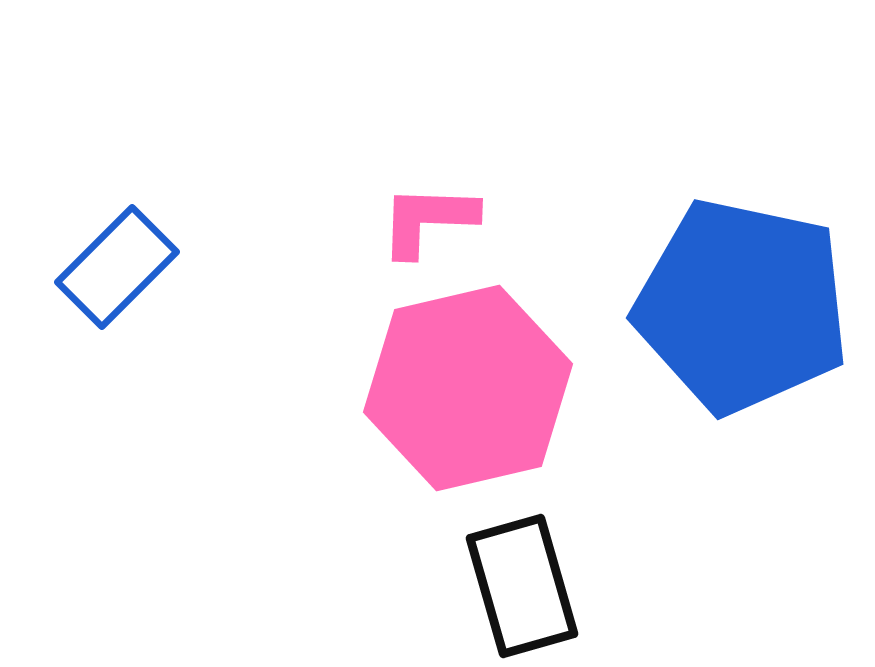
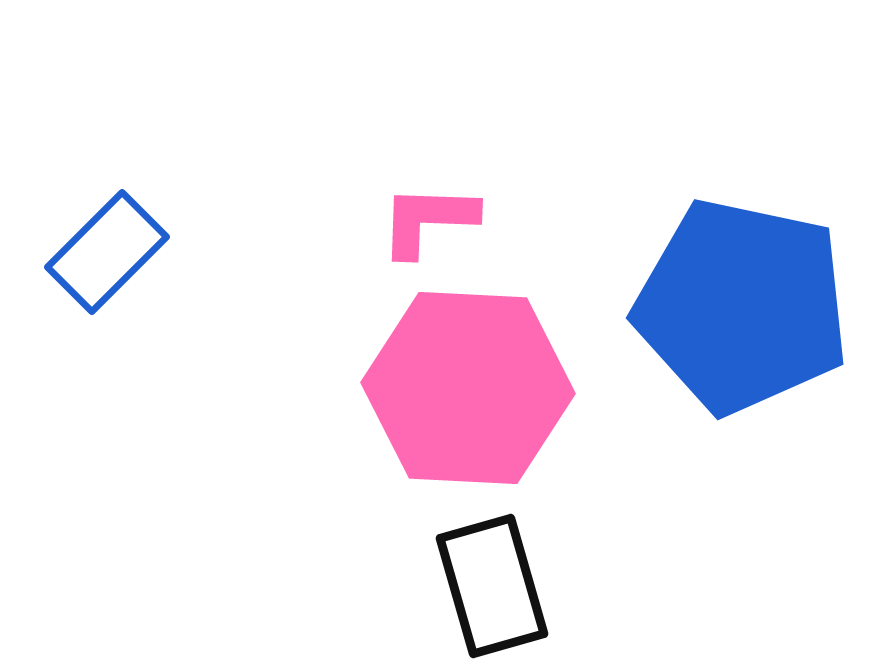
blue rectangle: moved 10 px left, 15 px up
pink hexagon: rotated 16 degrees clockwise
black rectangle: moved 30 px left
